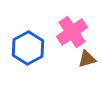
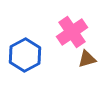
blue hexagon: moved 3 px left, 7 px down
